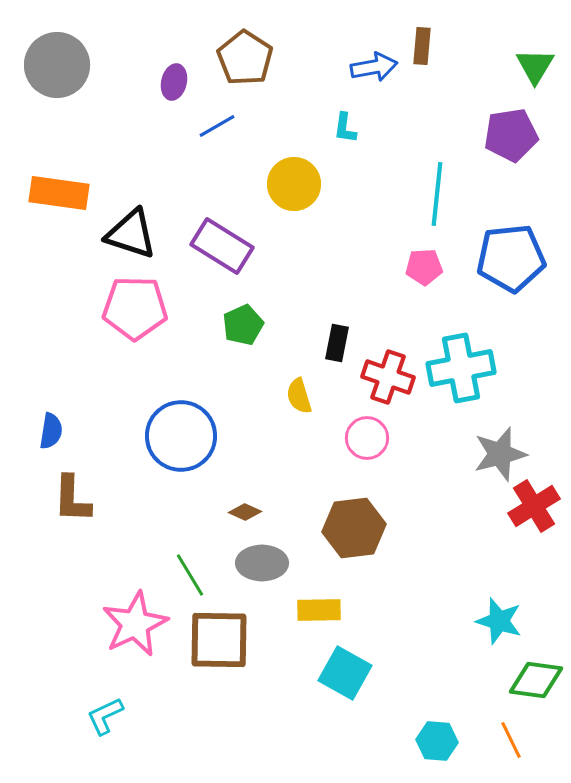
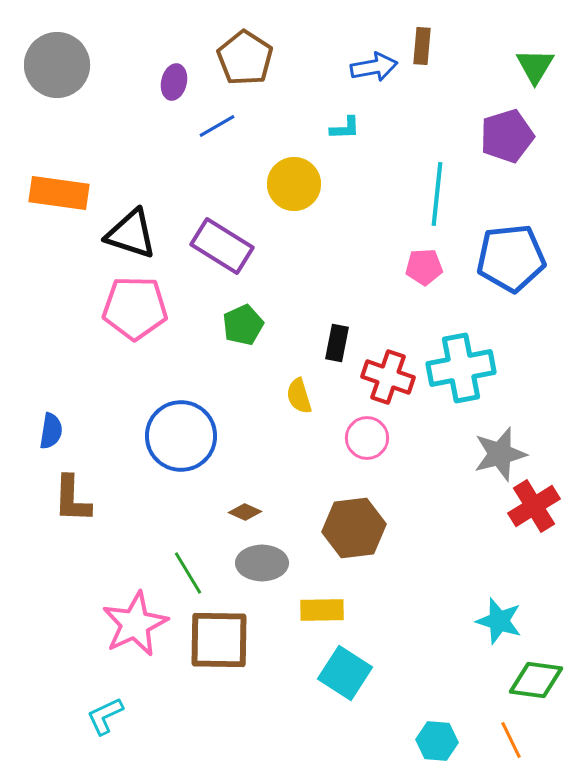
cyan L-shape at (345, 128): rotated 100 degrees counterclockwise
purple pentagon at (511, 135): moved 4 px left, 1 px down; rotated 8 degrees counterclockwise
green line at (190, 575): moved 2 px left, 2 px up
yellow rectangle at (319, 610): moved 3 px right
cyan square at (345, 673): rotated 4 degrees clockwise
